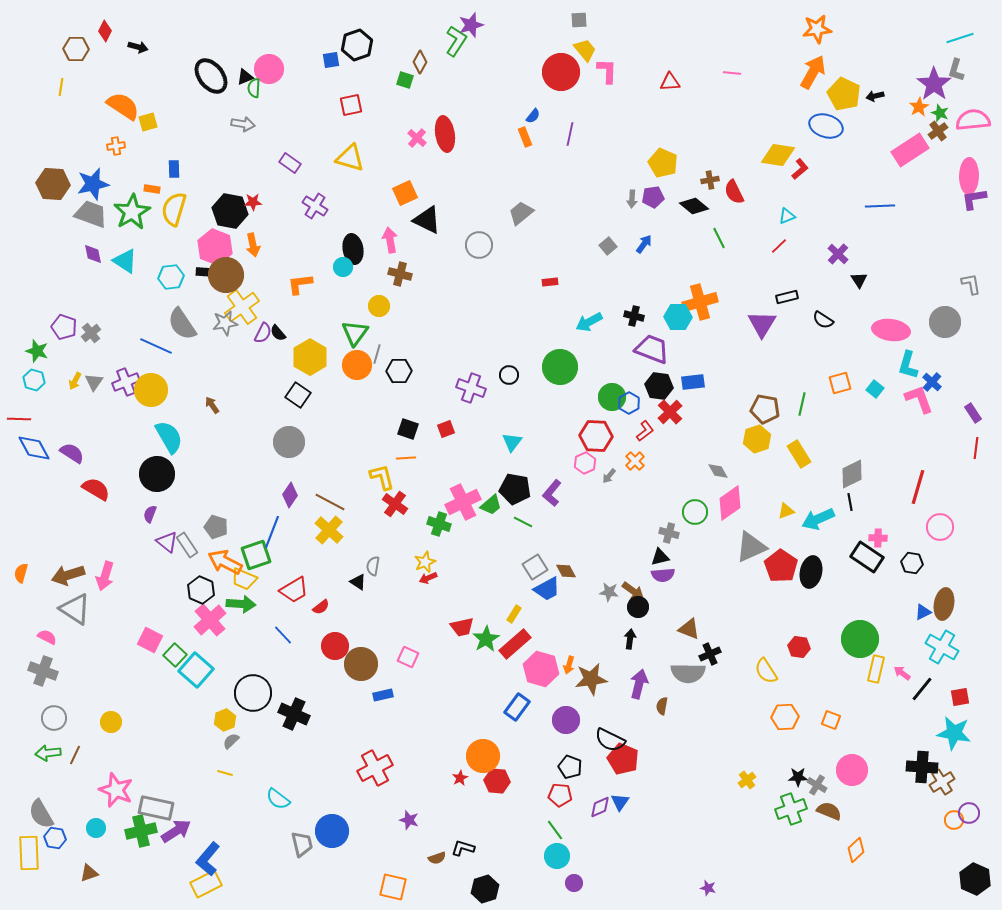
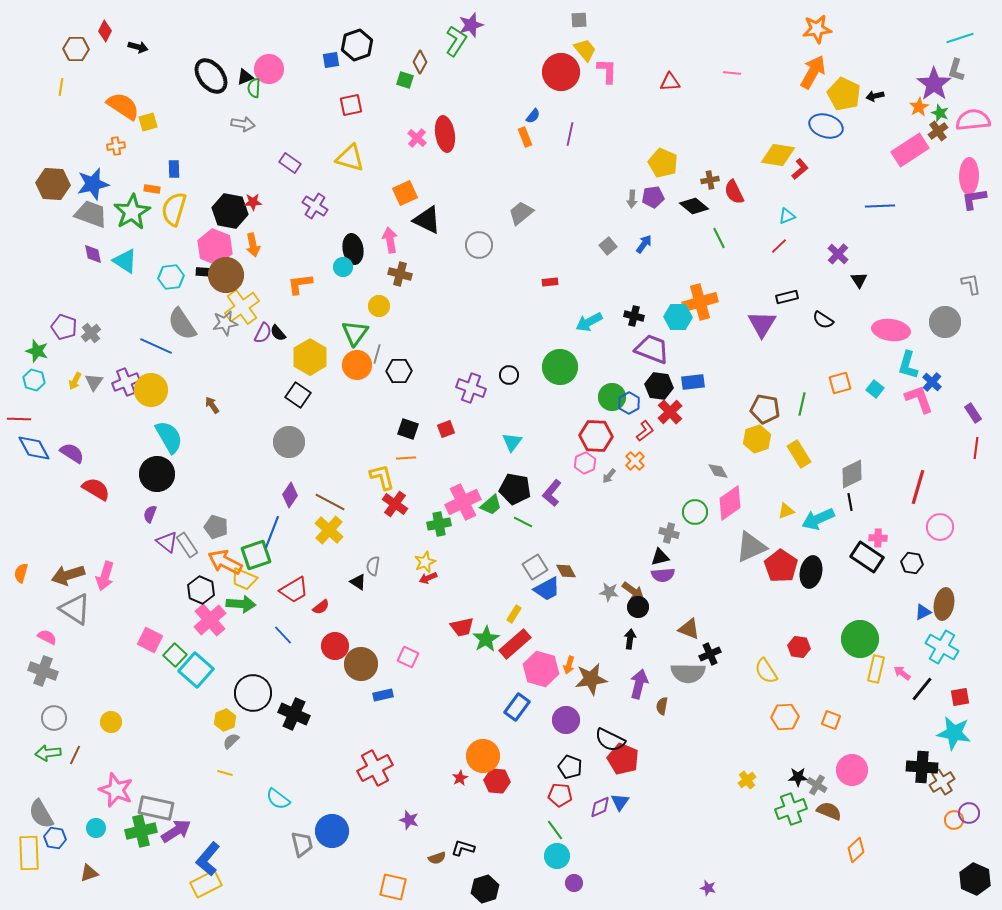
green cross at (439, 524): rotated 30 degrees counterclockwise
